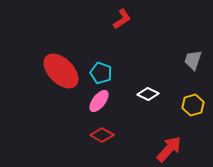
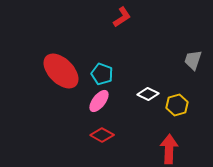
red L-shape: moved 2 px up
cyan pentagon: moved 1 px right, 1 px down
yellow hexagon: moved 16 px left
red arrow: rotated 40 degrees counterclockwise
